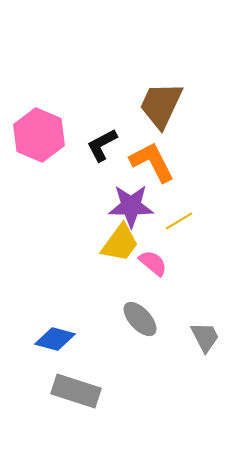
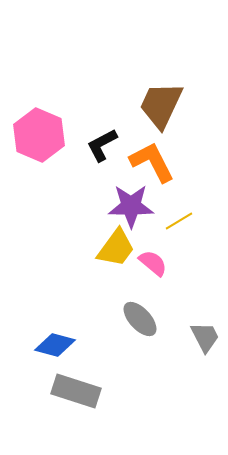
yellow trapezoid: moved 4 px left, 5 px down
blue diamond: moved 6 px down
